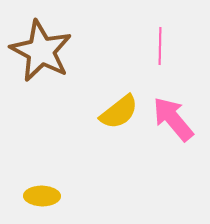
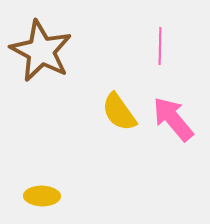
yellow semicircle: rotated 93 degrees clockwise
